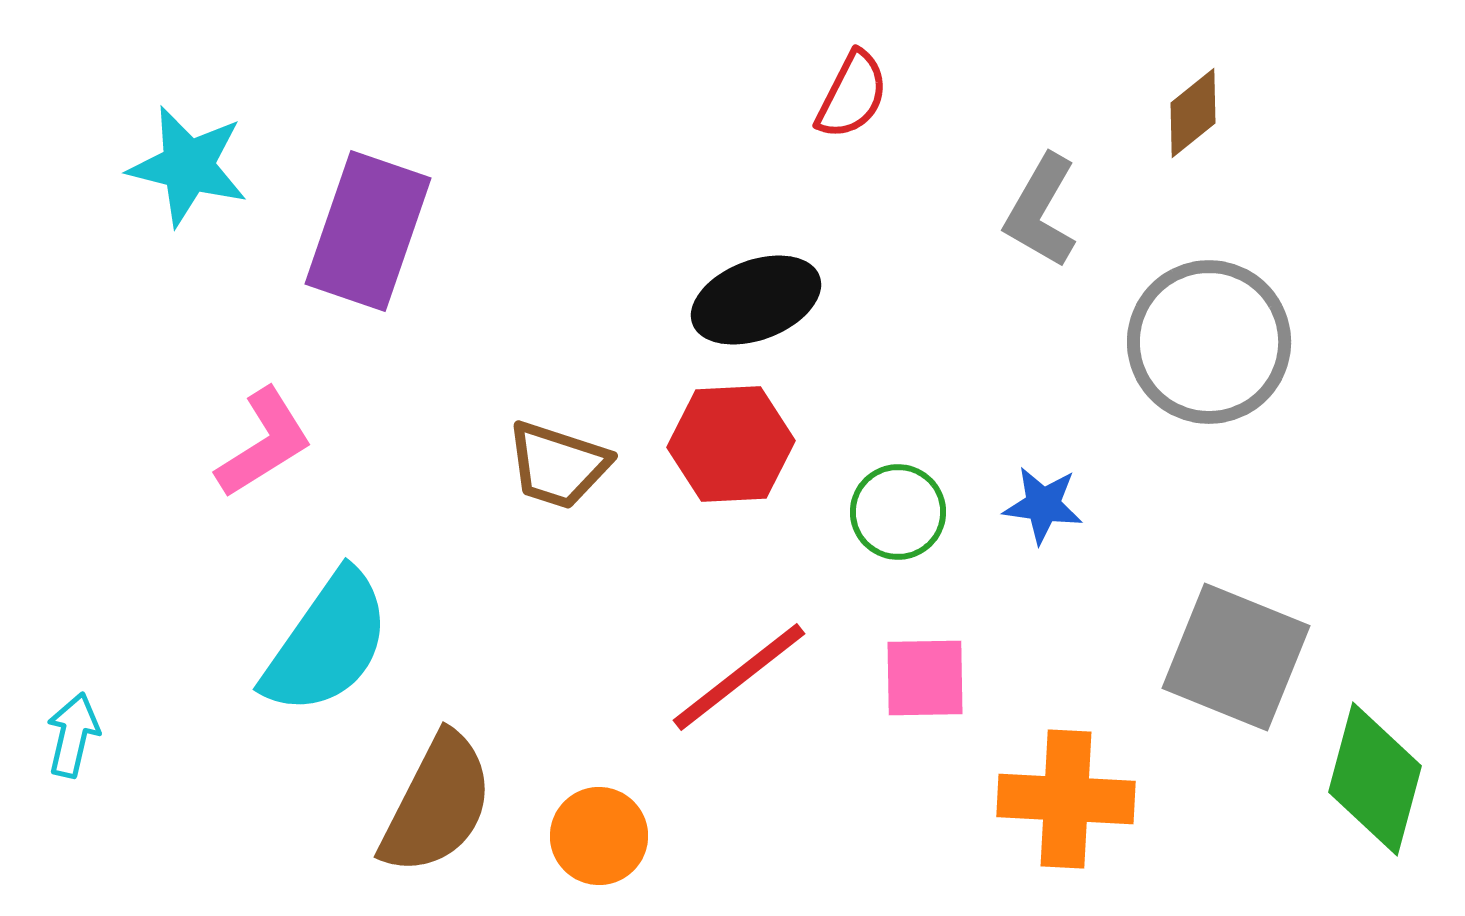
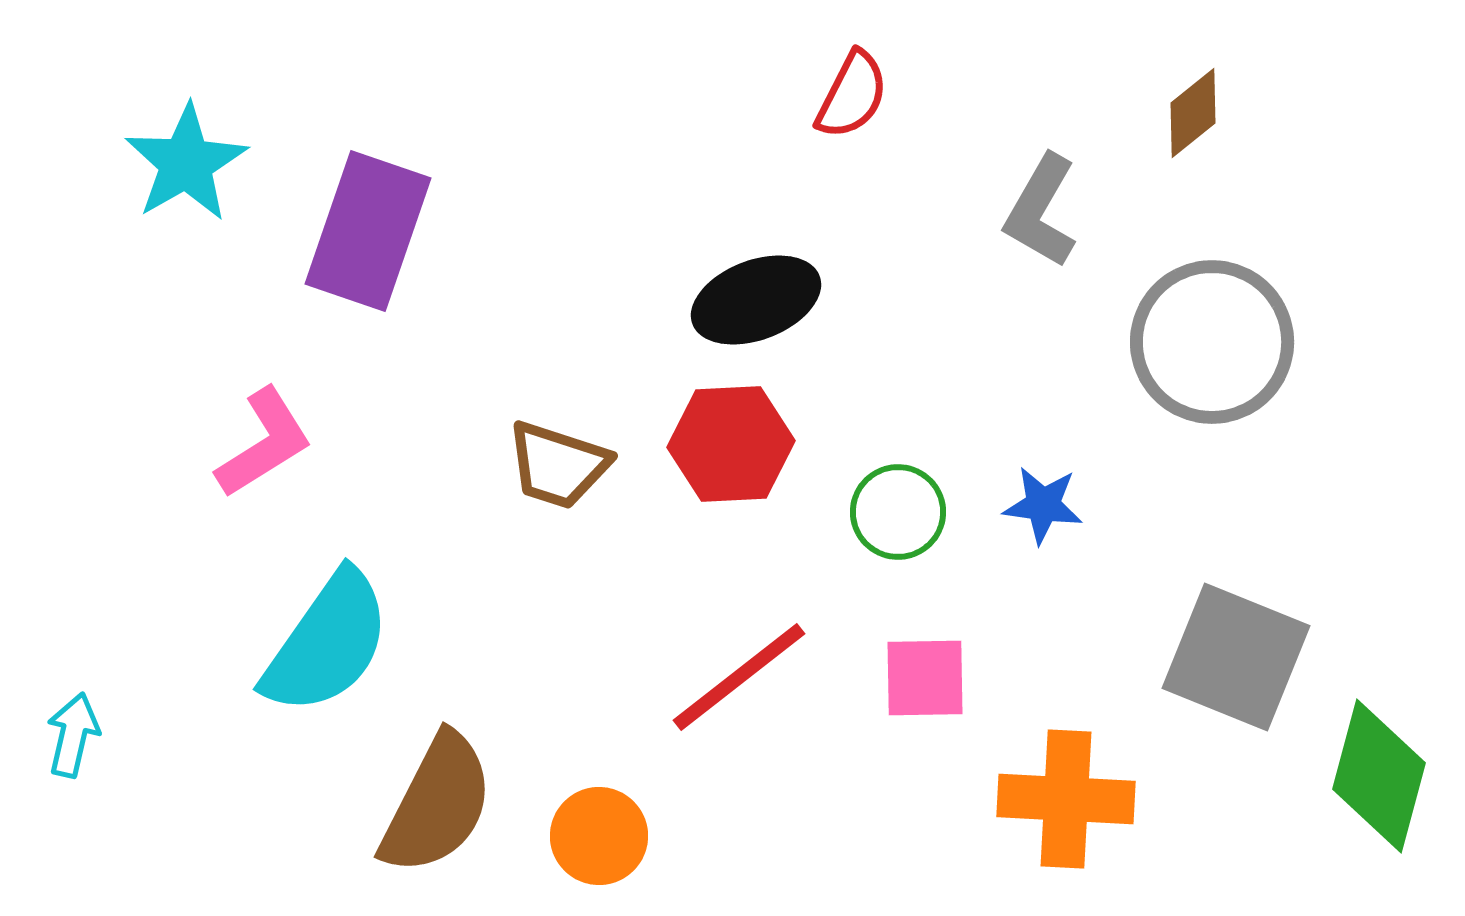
cyan star: moved 2 px left, 3 px up; rotated 28 degrees clockwise
gray circle: moved 3 px right
green diamond: moved 4 px right, 3 px up
